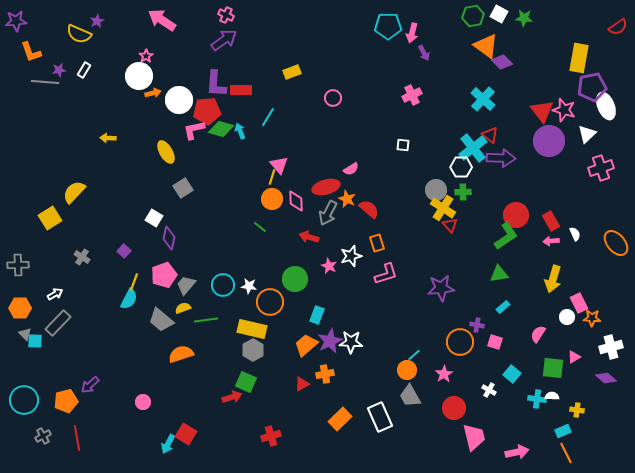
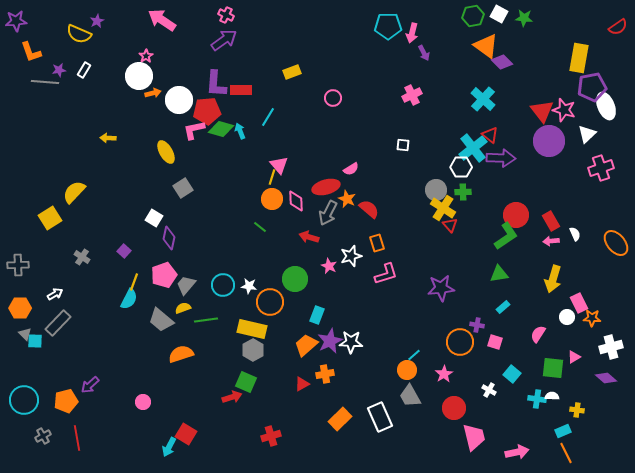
cyan arrow at (168, 444): moved 1 px right, 3 px down
